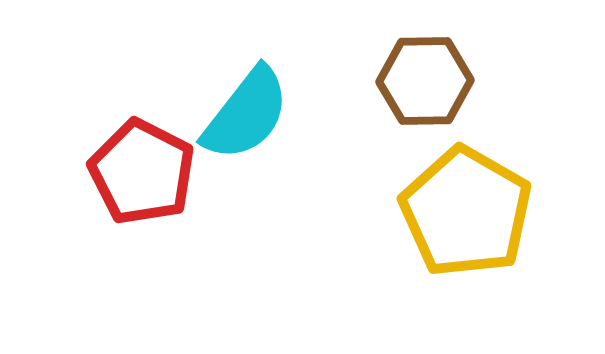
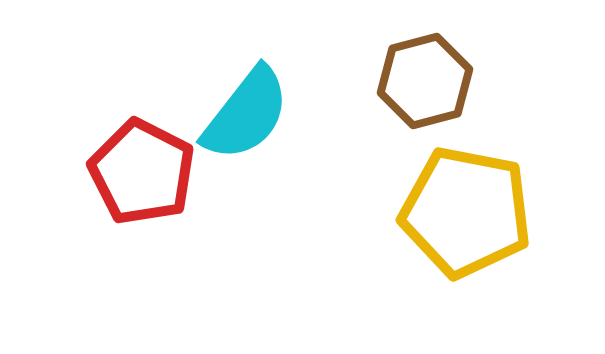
brown hexagon: rotated 14 degrees counterclockwise
yellow pentagon: rotated 19 degrees counterclockwise
